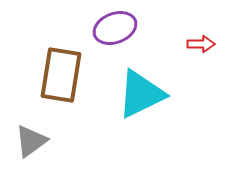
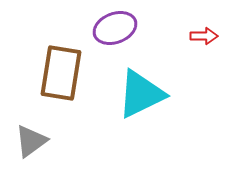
red arrow: moved 3 px right, 8 px up
brown rectangle: moved 2 px up
